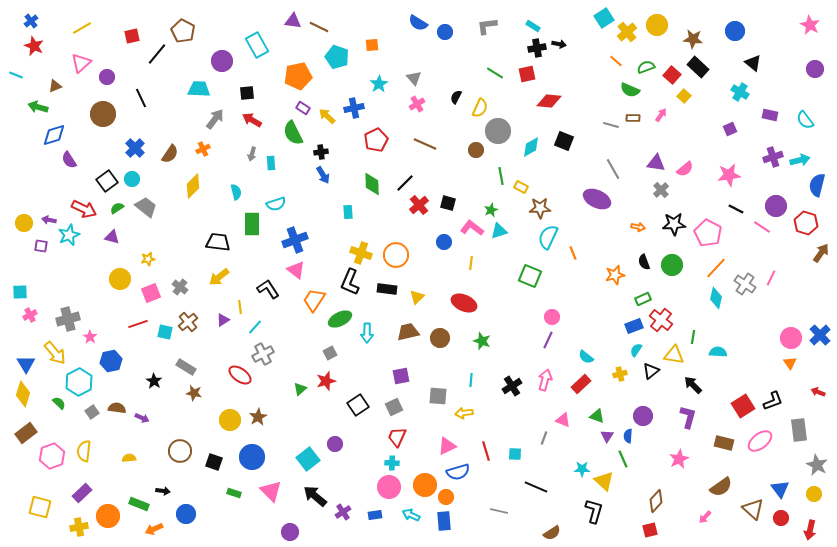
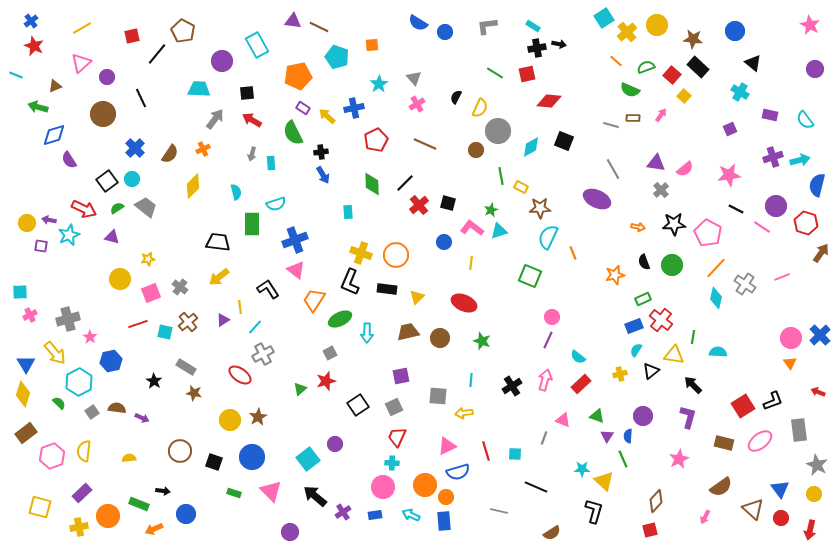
yellow circle at (24, 223): moved 3 px right
pink line at (771, 278): moved 11 px right, 1 px up; rotated 42 degrees clockwise
cyan semicircle at (586, 357): moved 8 px left
pink circle at (389, 487): moved 6 px left
pink arrow at (705, 517): rotated 16 degrees counterclockwise
